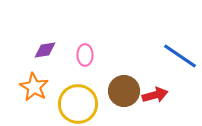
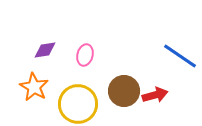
pink ellipse: rotated 15 degrees clockwise
